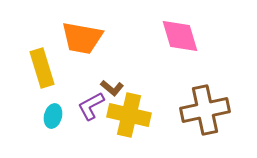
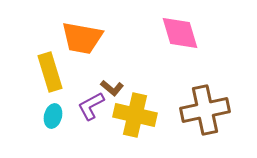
pink diamond: moved 3 px up
yellow rectangle: moved 8 px right, 4 px down
yellow cross: moved 6 px right
